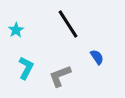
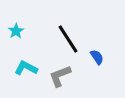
black line: moved 15 px down
cyan star: moved 1 px down
cyan L-shape: rotated 90 degrees counterclockwise
